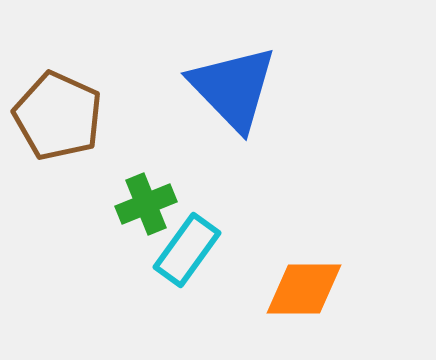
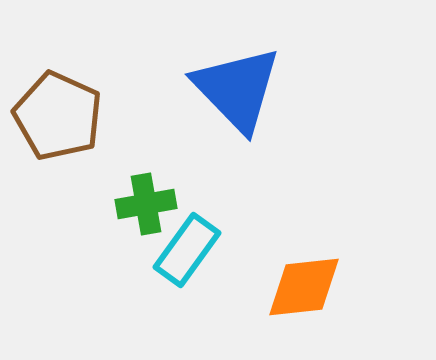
blue triangle: moved 4 px right, 1 px down
green cross: rotated 12 degrees clockwise
orange diamond: moved 2 px up; rotated 6 degrees counterclockwise
